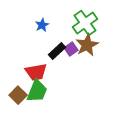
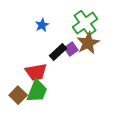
brown star: moved 1 px right, 2 px up
black rectangle: moved 1 px right, 1 px down
